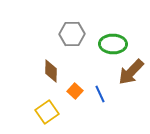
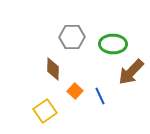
gray hexagon: moved 3 px down
brown diamond: moved 2 px right, 2 px up
blue line: moved 2 px down
yellow square: moved 2 px left, 1 px up
